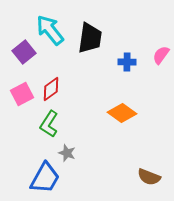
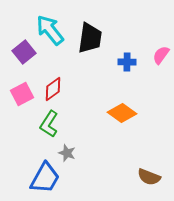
red diamond: moved 2 px right
